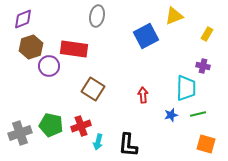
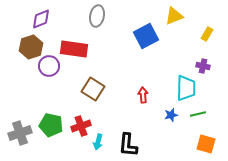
purple diamond: moved 18 px right
